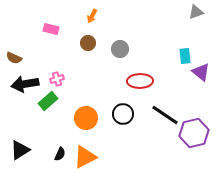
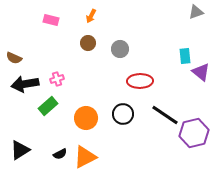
orange arrow: moved 1 px left
pink rectangle: moved 9 px up
green rectangle: moved 5 px down
black semicircle: rotated 40 degrees clockwise
